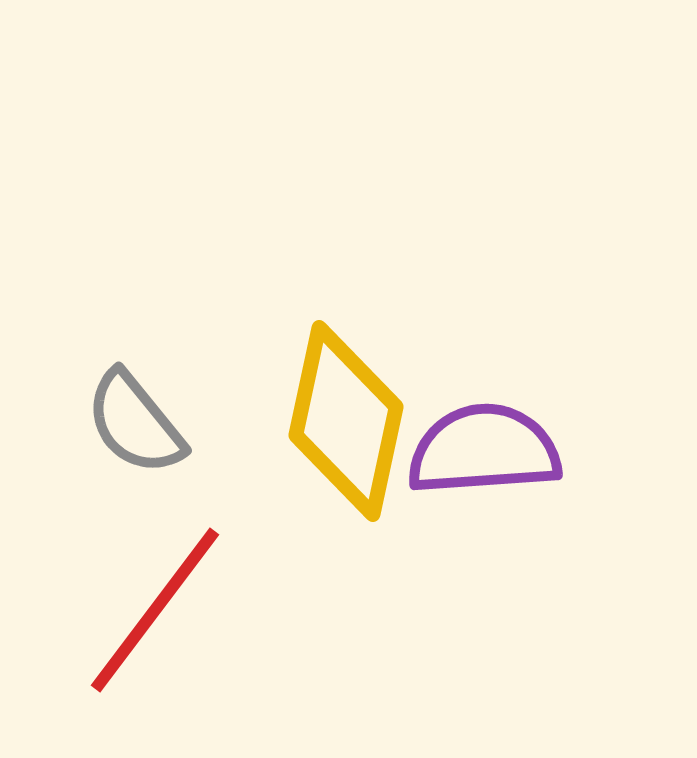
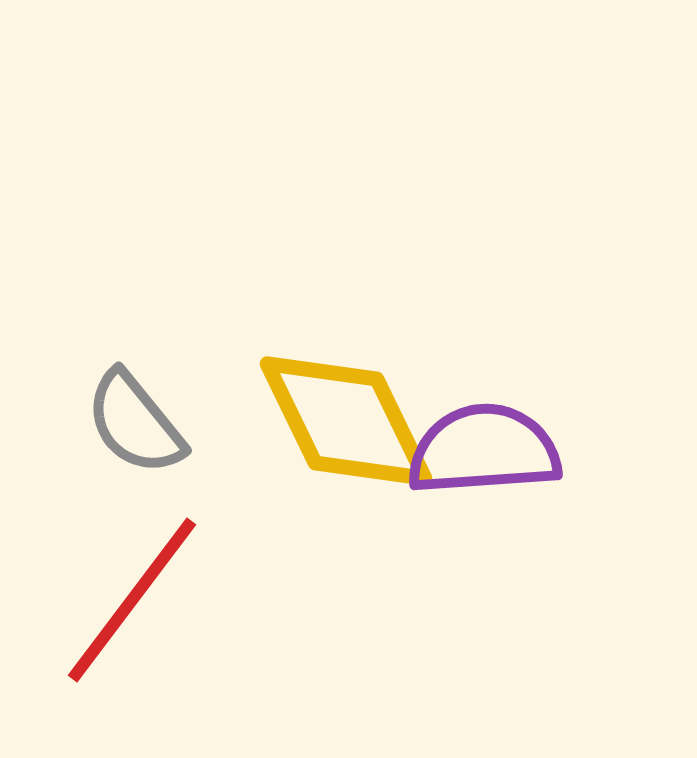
yellow diamond: rotated 38 degrees counterclockwise
red line: moved 23 px left, 10 px up
